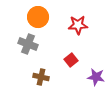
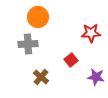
red star: moved 13 px right, 8 px down
gray cross: rotated 24 degrees counterclockwise
brown cross: rotated 28 degrees clockwise
